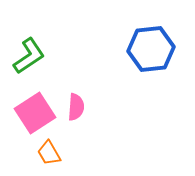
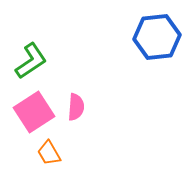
blue hexagon: moved 6 px right, 12 px up
green L-shape: moved 2 px right, 5 px down
pink square: moved 1 px left, 1 px up
